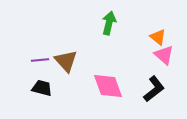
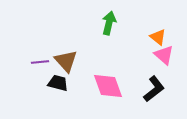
purple line: moved 2 px down
black trapezoid: moved 16 px right, 5 px up
